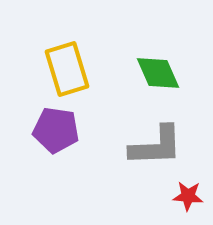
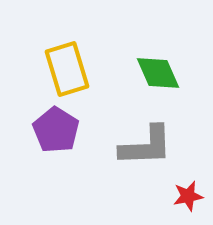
purple pentagon: rotated 24 degrees clockwise
gray L-shape: moved 10 px left
red star: rotated 16 degrees counterclockwise
